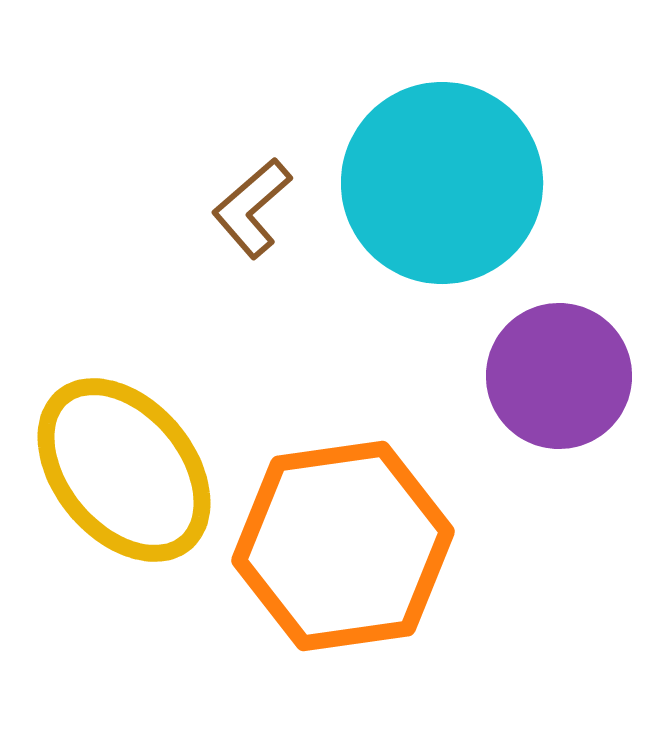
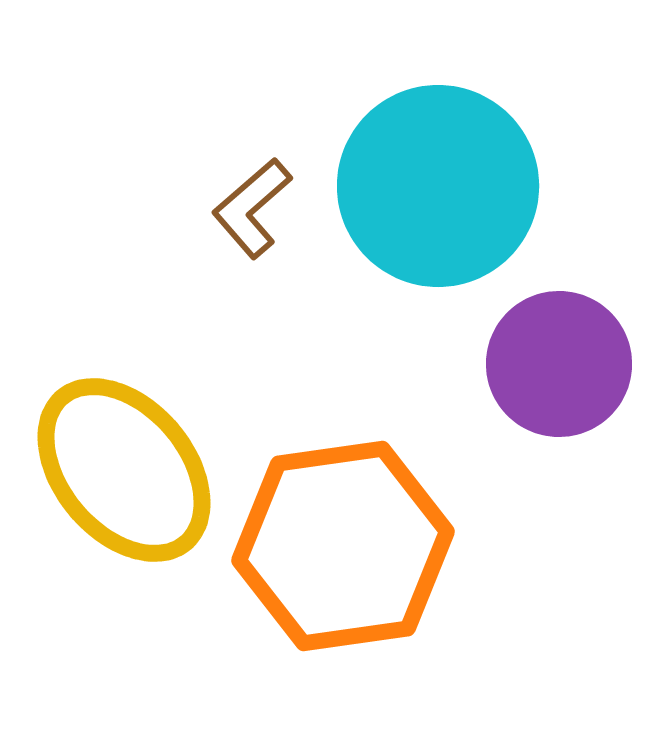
cyan circle: moved 4 px left, 3 px down
purple circle: moved 12 px up
